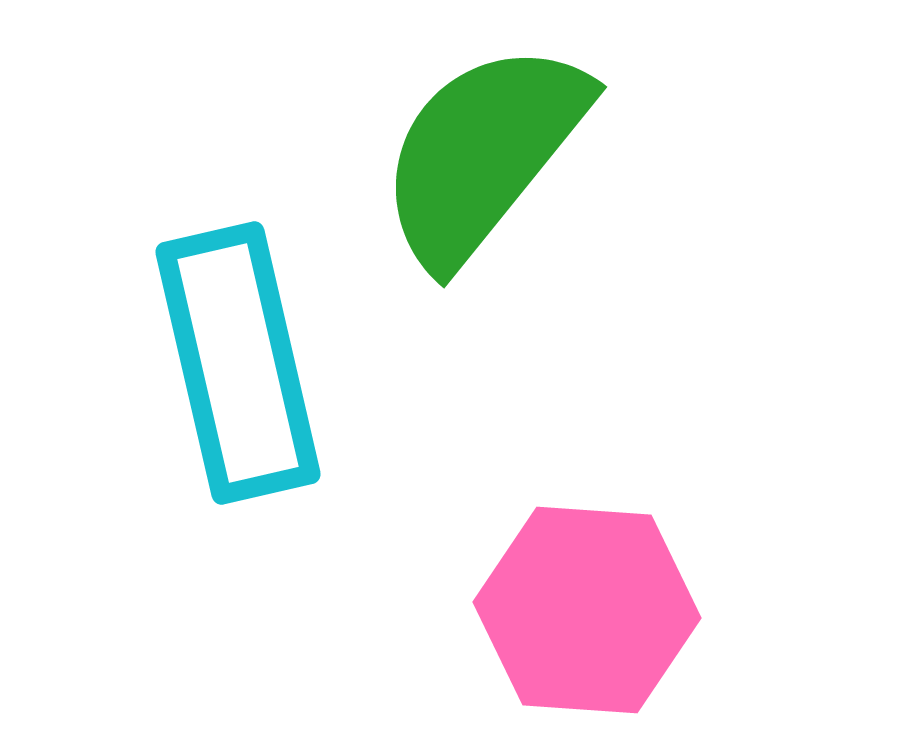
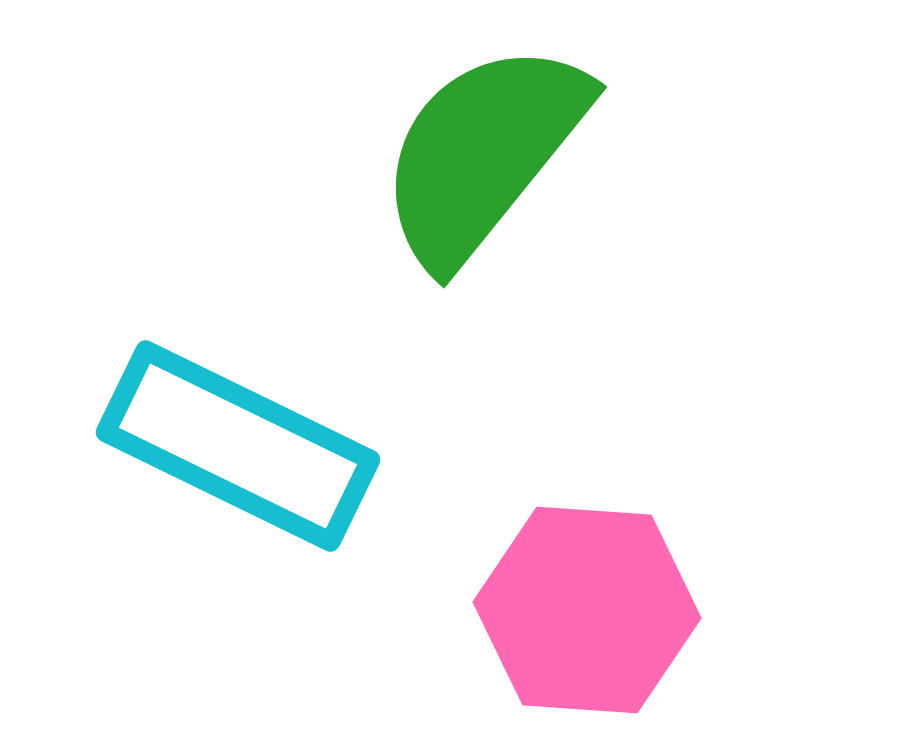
cyan rectangle: moved 83 px down; rotated 51 degrees counterclockwise
